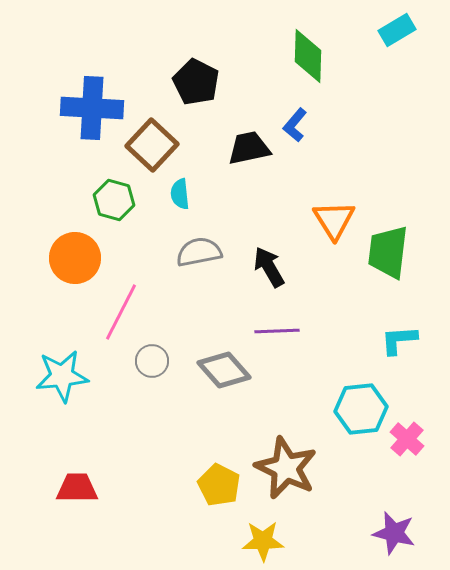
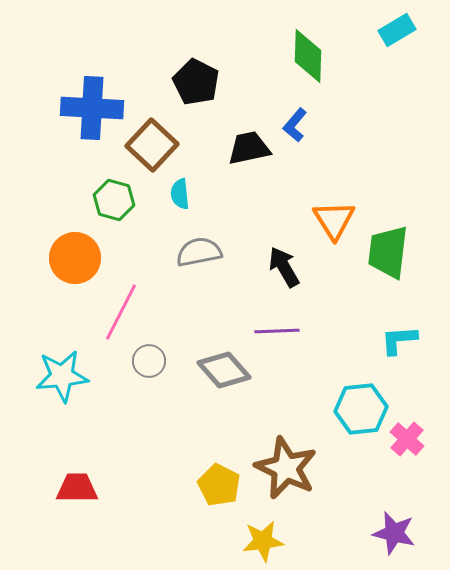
black arrow: moved 15 px right
gray circle: moved 3 px left
yellow star: rotated 6 degrees counterclockwise
